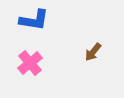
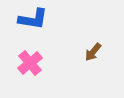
blue L-shape: moved 1 px left, 1 px up
